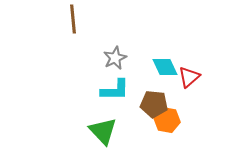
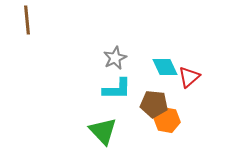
brown line: moved 46 px left, 1 px down
cyan L-shape: moved 2 px right, 1 px up
